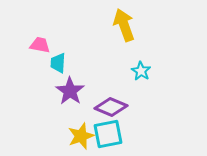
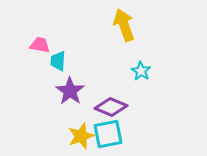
cyan trapezoid: moved 2 px up
